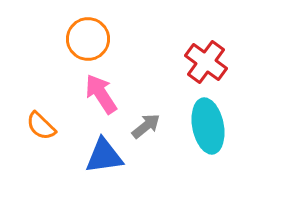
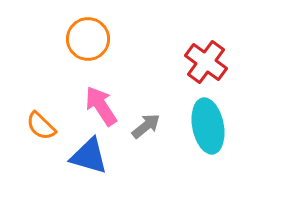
pink arrow: moved 12 px down
blue triangle: moved 15 px left; rotated 24 degrees clockwise
